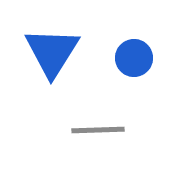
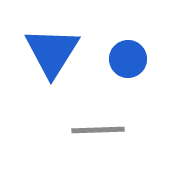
blue circle: moved 6 px left, 1 px down
